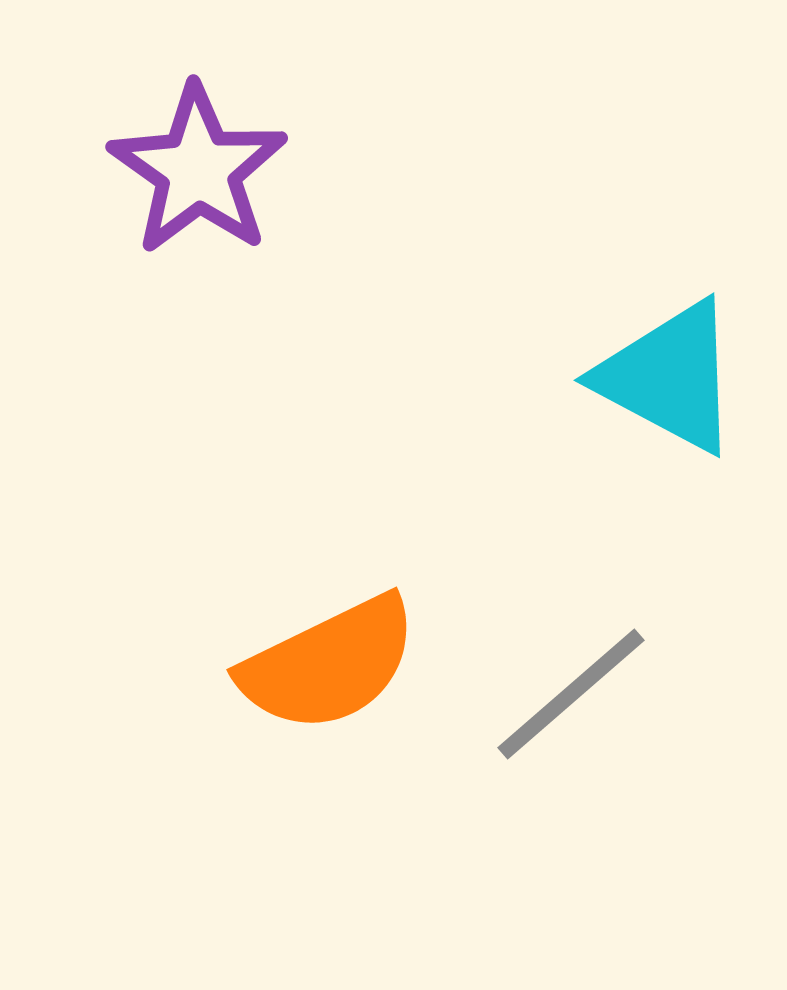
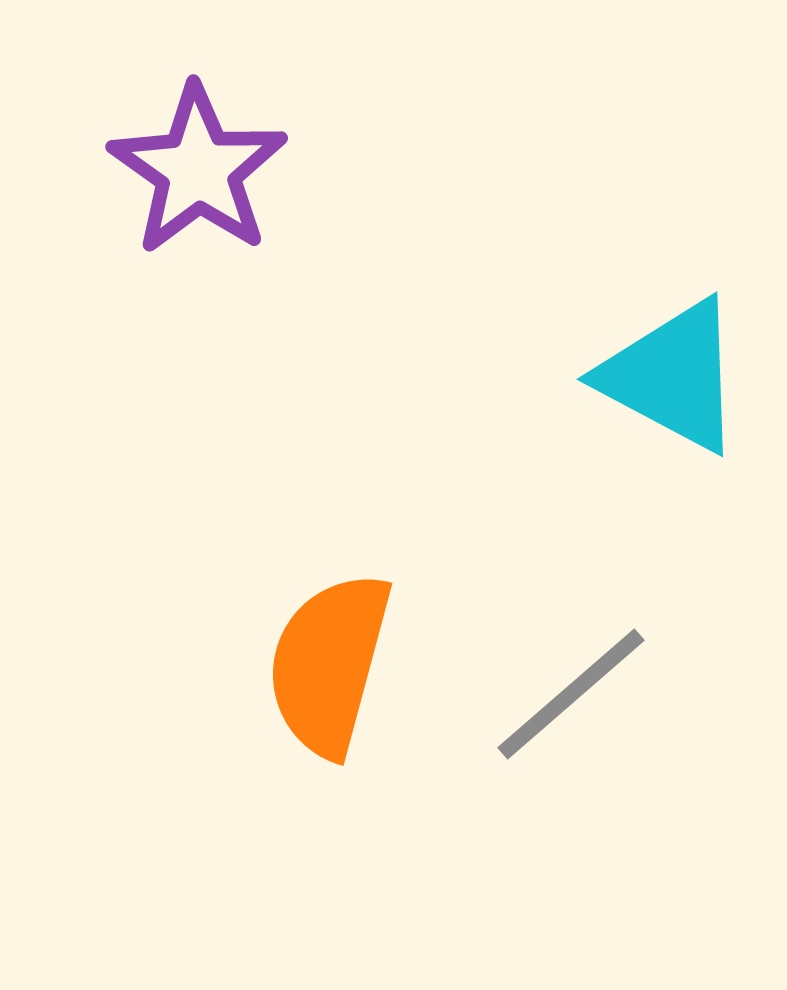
cyan triangle: moved 3 px right, 1 px up
orange semicircle: rotated 131 degrees clockwise
